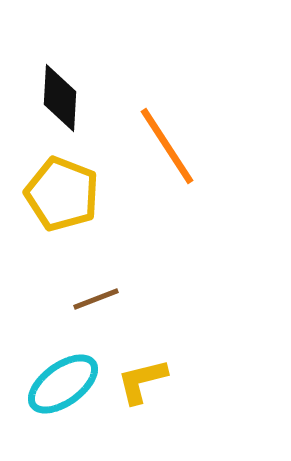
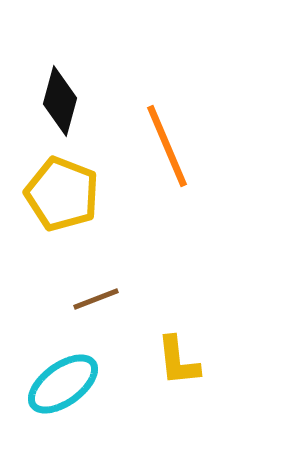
black diamond: moved 3 px down; rotated 12 degrees clockwise
orange line: rotated 10 degrees clockwise
yellow L-shape: moved 36 px right, 20 px up; rotated 82 degrees counterclockwise
